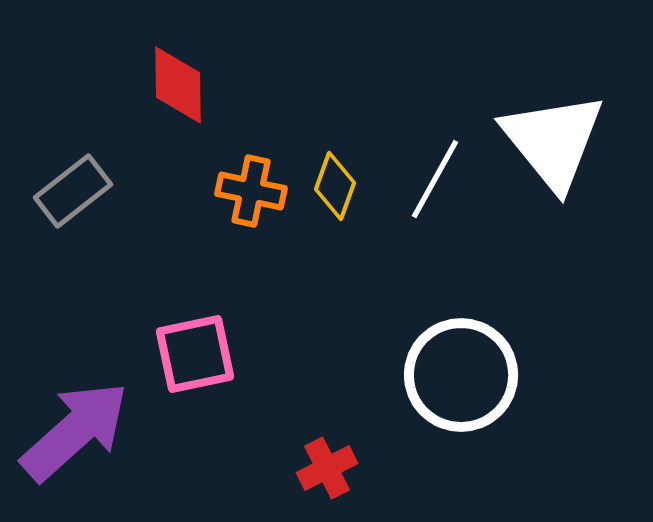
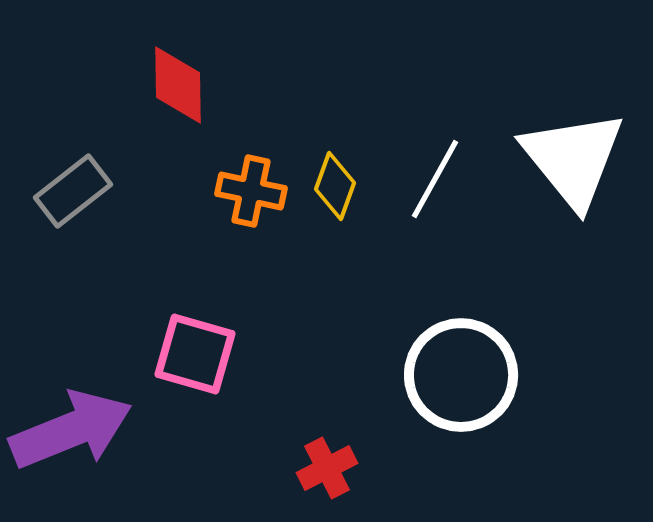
white triangle: moved 20 px right, 18 px down
pink square: rotated 28 degrees clockwise
purple arrow: moved 4 px left, 1 px up; rotated 20 degrees clockwise
